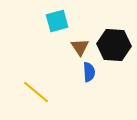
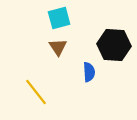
cyan square: moved 2 px right, 3 px up
brown triangle: moved 22 px left
yellow line: rotated 12 degrees clockwise
